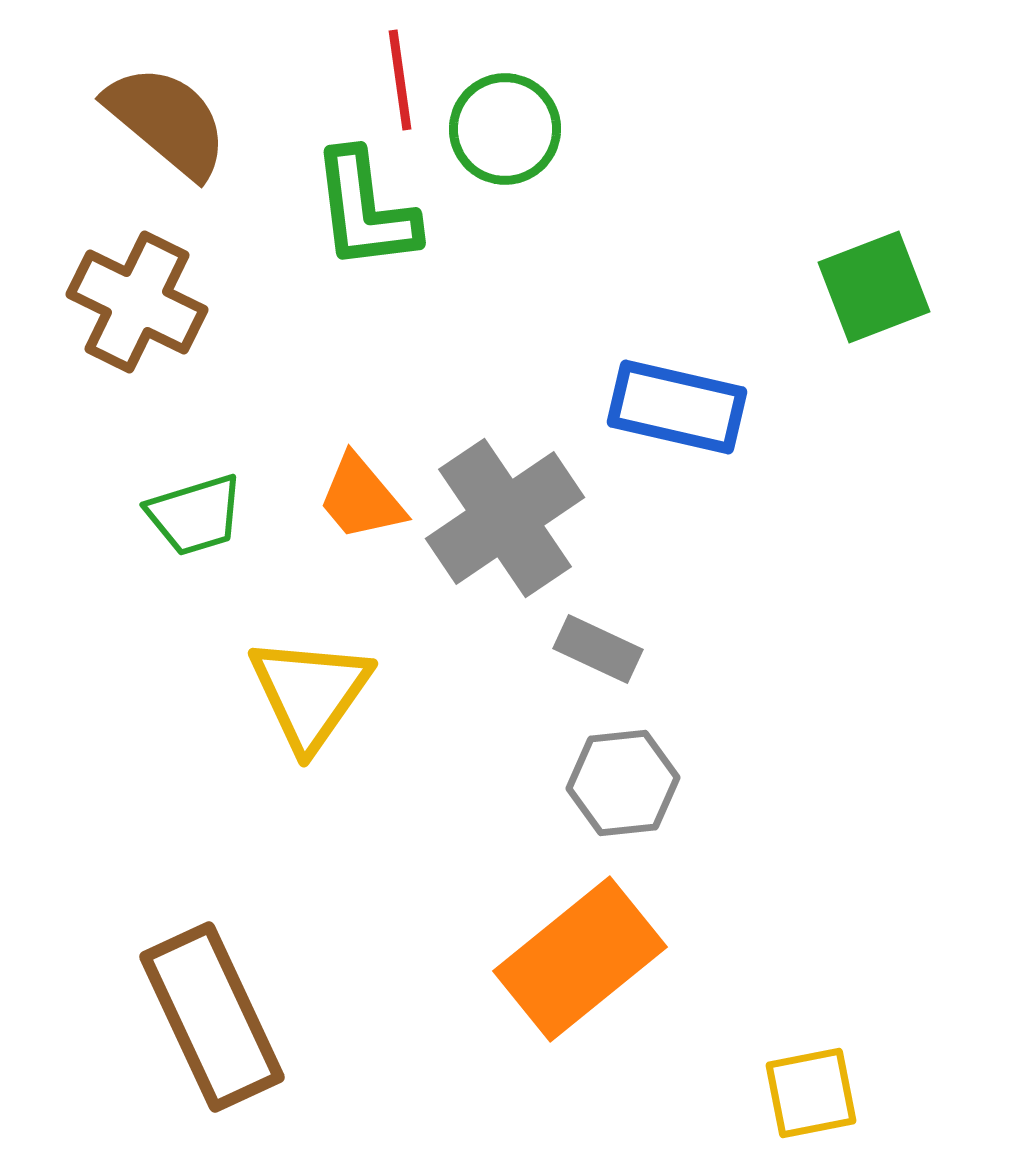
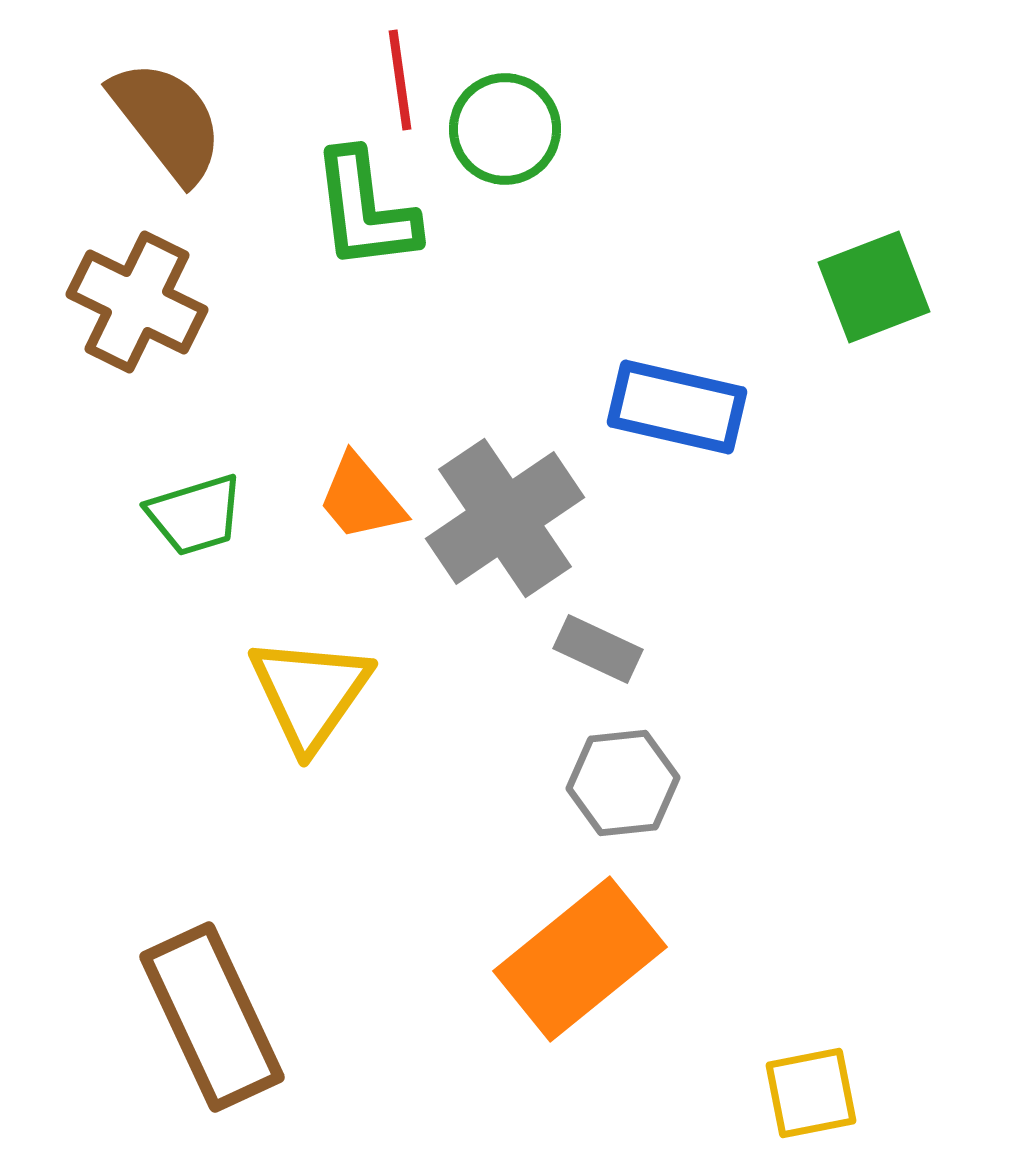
brown semicircle: rotated 12 degrees clockwise
